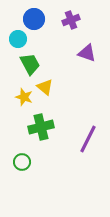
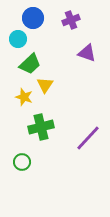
blue circle: moved 1 px left, 1 px up
green trapezoid: rotated 75 degrees clockwise
yellow triangle: moved 2 px up; rotated 24 degrees clockwise
purple line: moved 1 px up; rotated 16 degrees clockwise
